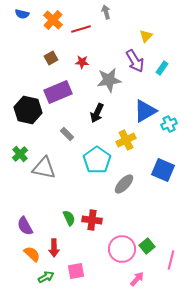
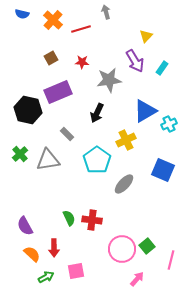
gray triangle: moved 4 px right, 8 px up; rotated 20 degrees counterclockwise
